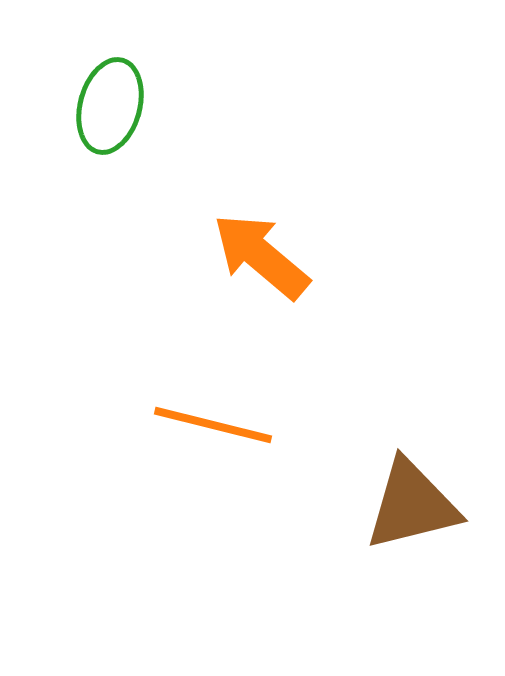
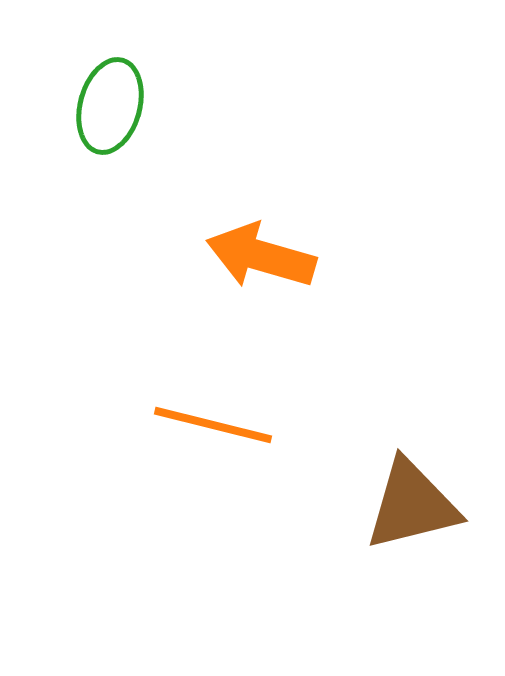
orange arrow: rotated 24 degrees counterclockwise
